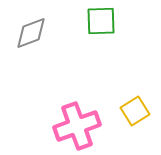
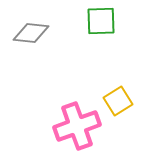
gray diamond: rotated 27 degrees clockwise
yellow square: moved 17 px left, 10 px up
